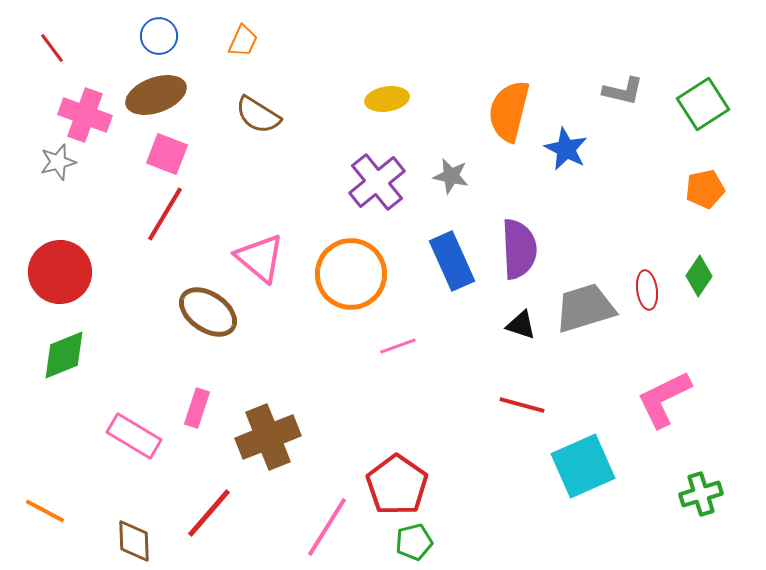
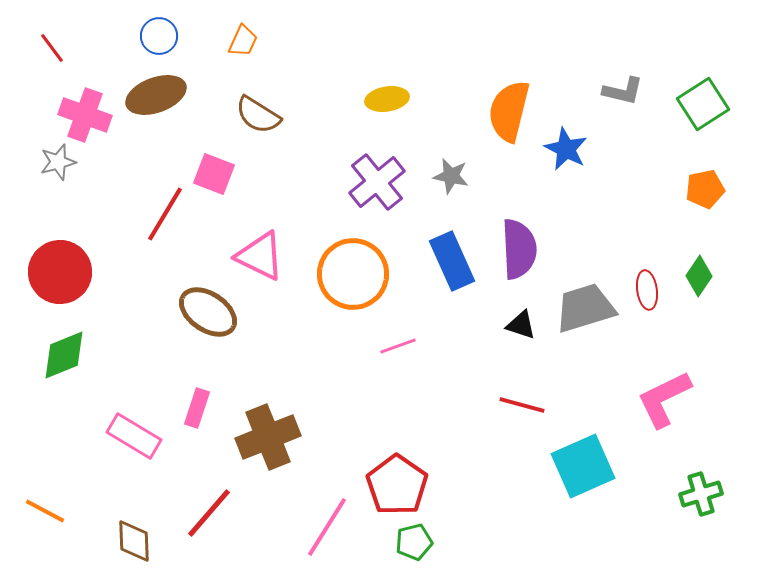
pink square at (167, 154): moved 47 px right, 20 px down
pink triangle at (260, 258): moved 2 px up; rotated 14 degrees counterclockwise
orange circle at (351, 274): moved 2 px right
